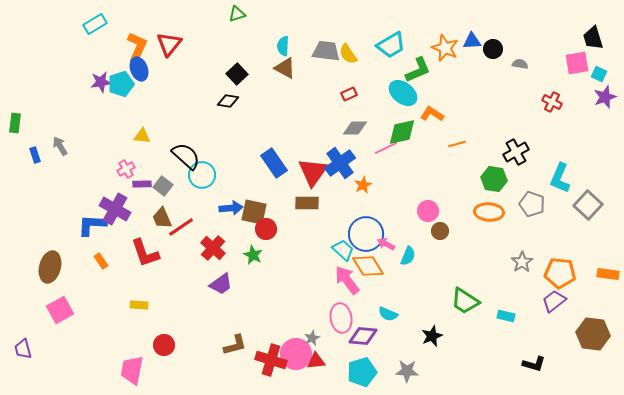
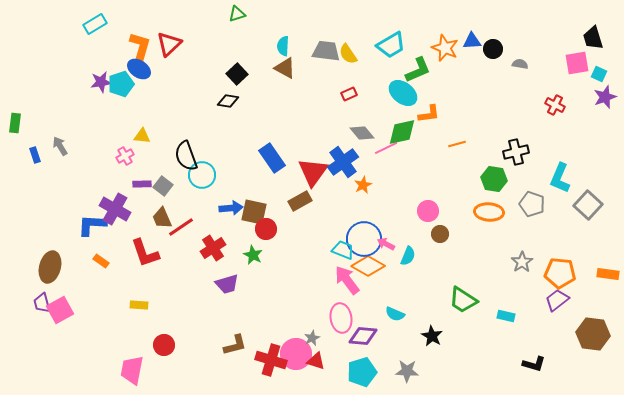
red triangle at (169, 44): rotated 8 degrees clockwise
orange L-shape at (137, 47): moved 3 px right; rotated 8 degrees counterclockwise
blue ellipse at (139, 69): rotated 35 degrees counterclockwise
red cross at (552, 102): moved 3 px right, 3 px down
orange L-shape at (432, 114): moved 3 px left; rotated 140 degrees clockwise
gray diamond at (355, 128): moved 7 px right, 5 px down; rotated 50 degrees clockwise
black cross at (516, 152): rotated 15 degrees clockwise
black semicircle at (186, 156): rotated 152 degrees counterclockwise
blue rectangle at (274, 163): moved 2 px left, 5 px up
blue cross at (340, 163): moved 3 px right, 1 px up
pink cross at (126, 169): moved 1 px left, 13 px up
brown rectangle at (307, 203): moved 7 px left, 2 px up; rotated 30 degrees counterclockwise
brown circle at (440, 231): moved 3 px down
blue circle at (366, 234): moved 2 px left, 5 px down
red cross at (213, 248): rotated 15 degrees clockwise
cyan trapezoid at (343, 250): rotated 20 degrees counterclockwise
orange rectangle at (101, 261): rotated 21 degrees counterclockwise
orange diamond at (368, 266): rotated 28 degrees counterclockwise
purple trapezoid at (221, 284): moved 6 px right; rotated 20 degrees clockwise
green trapezoid at (465, 301): moved 2 px left, 1 px up
purple trapezoid at (554, 301): moved 3 px right, 1 px up
cyan semicircle at (388, 314): moved 7 px right
black star at (432, 336): rotated 20 degrees counterclockwise
purple trapezoid at (23, 349): moved 19 px right, 46 px up
red triangle at (316, 361): rotated 24 degrees clockwise
